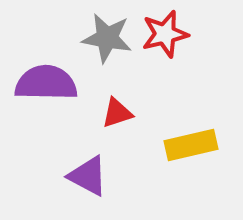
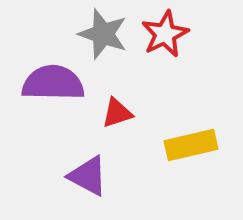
red star: rotated 12 degrees counterclockwise
gray star: moved 4 px left, 4 px up; rotated 9 degrees clockwise
purple semicircle: moved 7 px right
